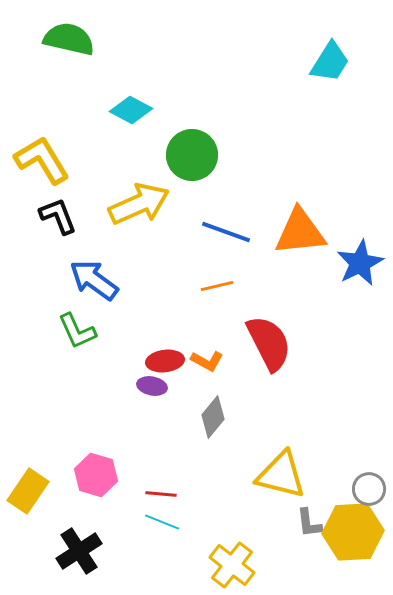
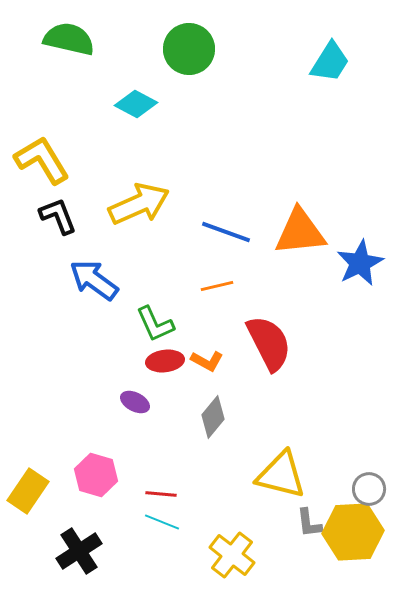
cyan diamond: moved 5 px right, 6 px up
green circle: moved 3 px left, 106 px up
green L-shape: moved 78 px right, 7 px up
purple ellipse: moved 17 px left, 16 px down; rotated 16 degrees clockwise
yellow cross: moved 10 px up
